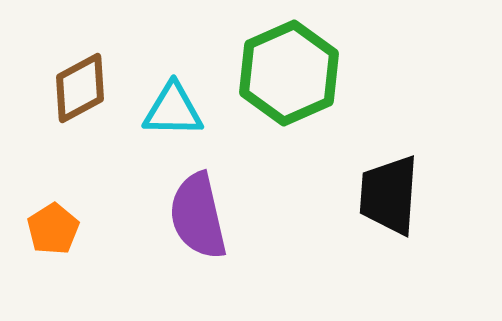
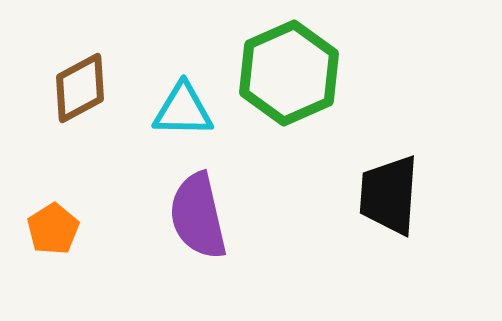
cyan triangle: moved 10 px right
